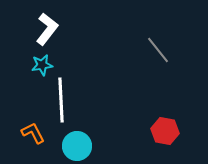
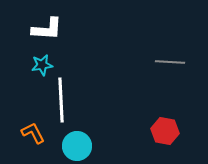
white L-shape: rotated 56 degrees clockwise
gray line: moved 12 px right, 12 px down; rotated 48 degrees counterclockwise
